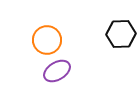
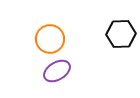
orange circle: moved 3 px right, 1 px up
